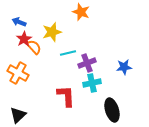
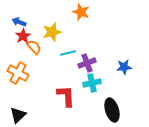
red star: moved 1 px left, 3 px up
